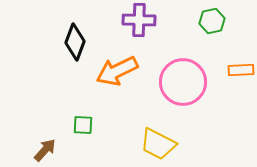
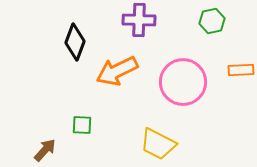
green square: moved 1 px left
